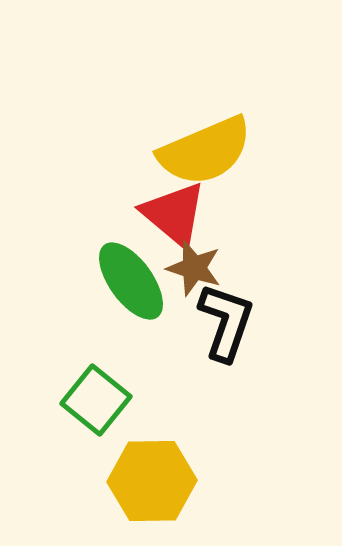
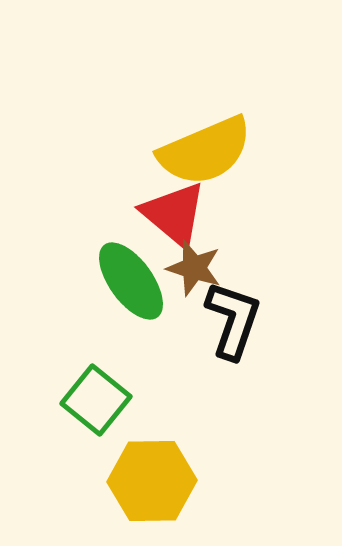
black L-shape: moved 7 px right, 2 px up
